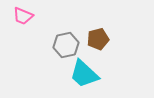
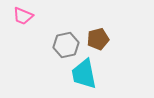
cyan trapezoid: rotated 36 degrees clockwise
